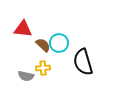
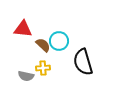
cyan circle: moved 2 px up
